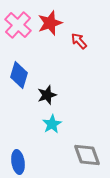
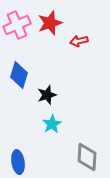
pink cross: moved 1 px left; rotated 24 degrees clockwise
red arrow: rotated 60 degrees counterclockwise
gray diamond: moved 2 px down; rotated 24 degrees clockwise
